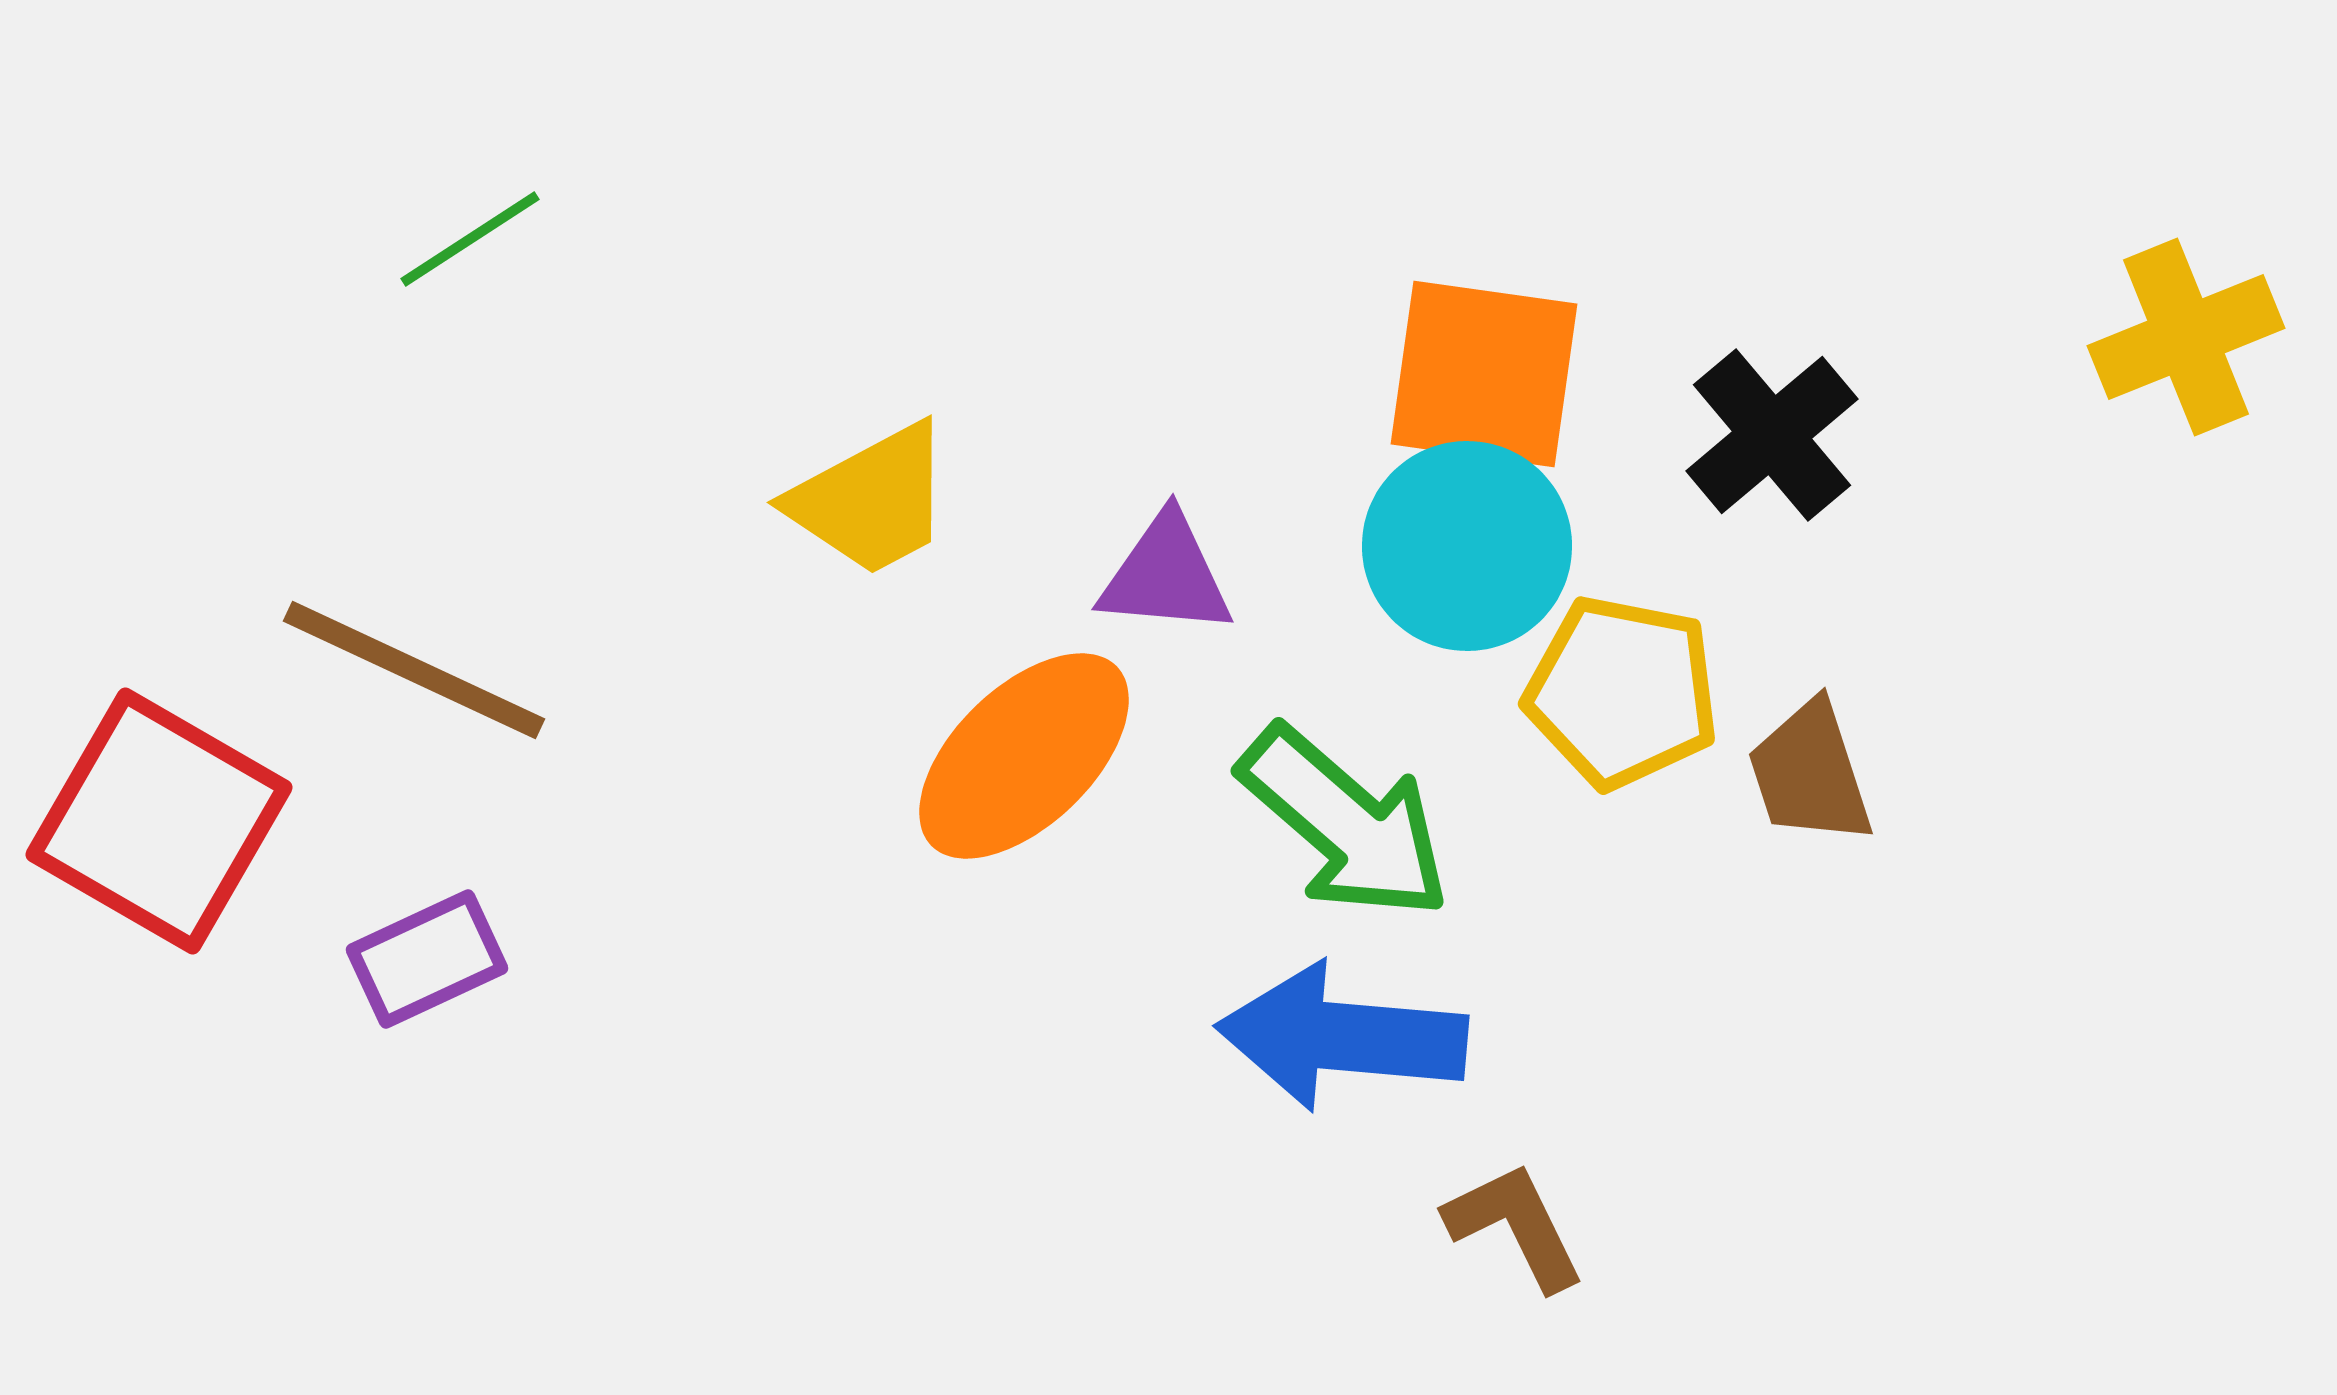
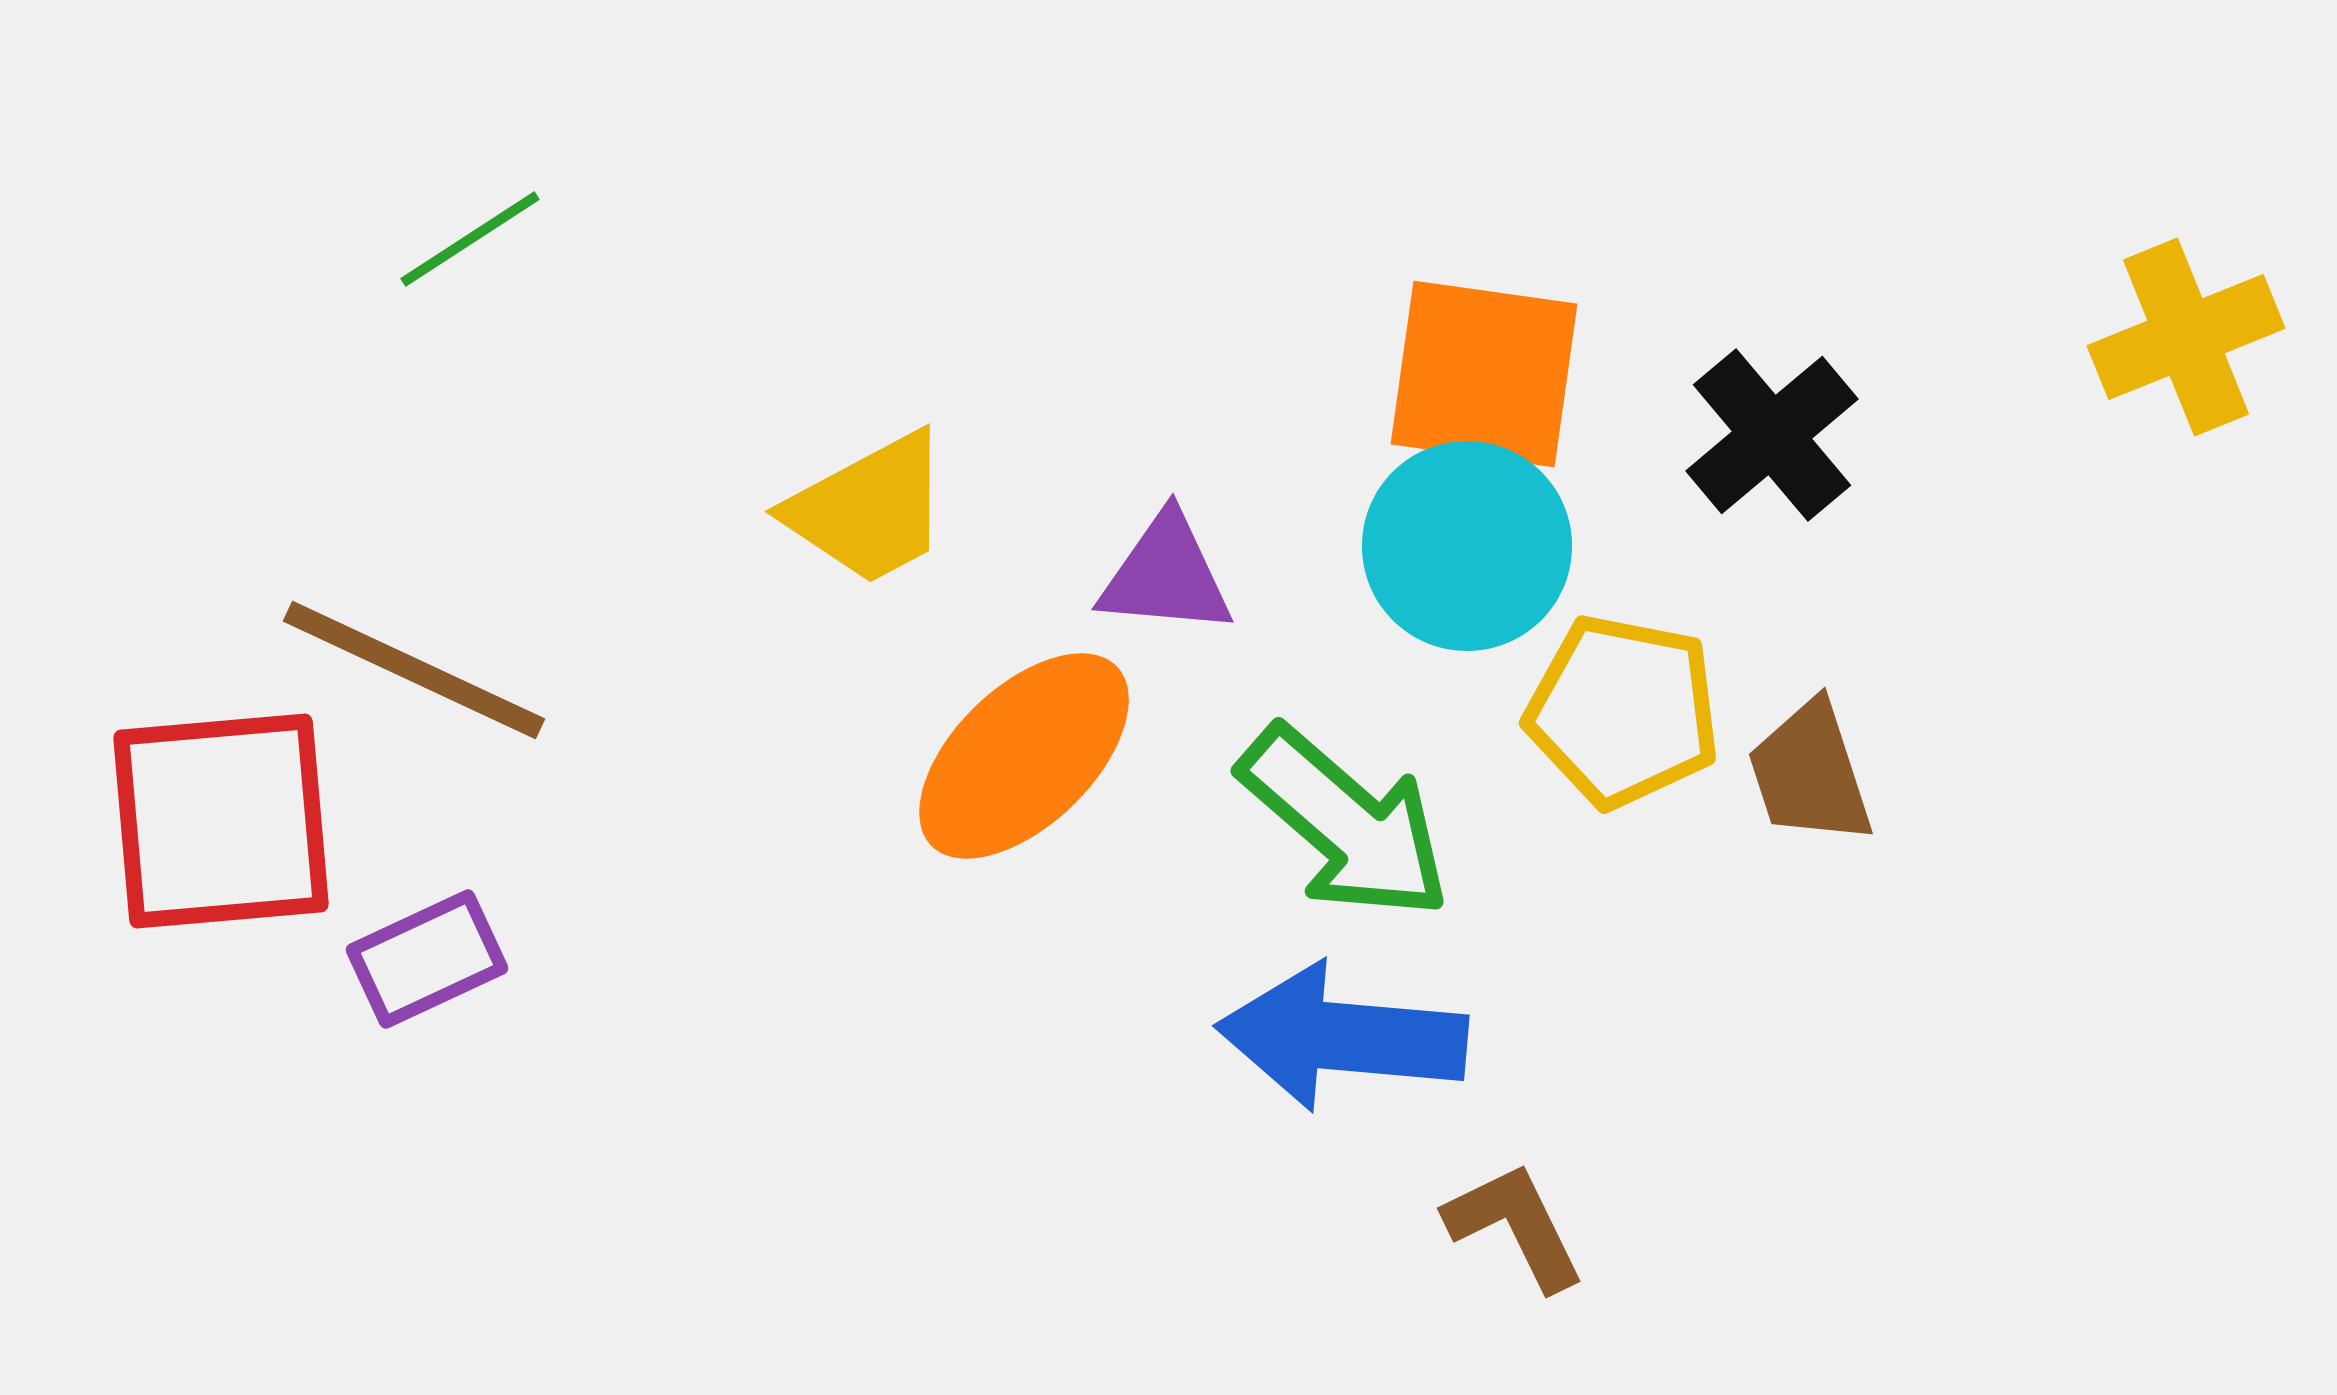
yellow trapezoid: moved 2 px left, 9 px down
yellow pentagon: moved 1 px right, 19 px down
red square: moved 62 px right; rotated 35 degrees counterclockwise
